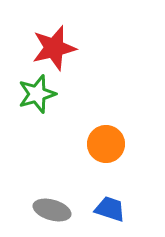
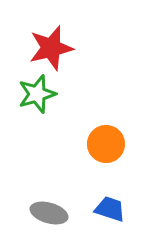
red star: moved 3 px left
gray ellipse: moved 3 px left, 3 px down
